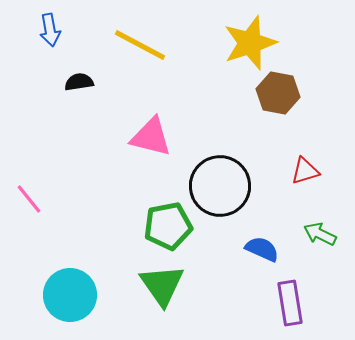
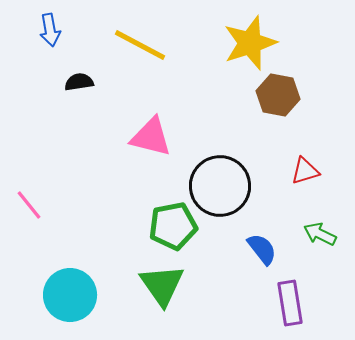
brown hexagon: moved 2 px down
pink line: moved 6 px down
green pentagon: moved 5 px right
blue semicircle: rotated 28 degrees clockwise
